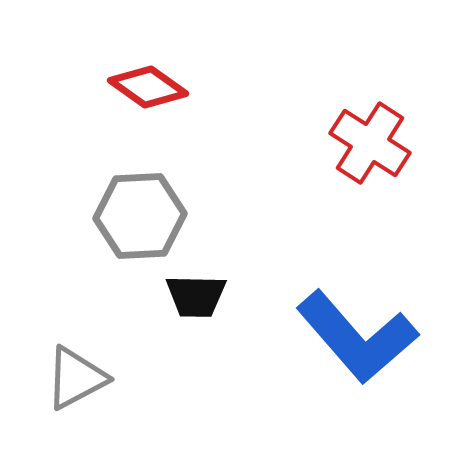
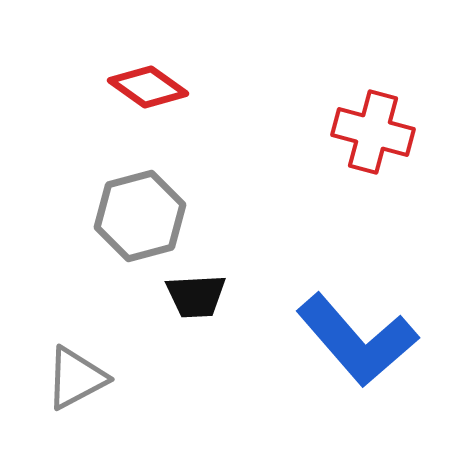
red cross: moved 3 px right, 11 px up; rotated 18 degrees counterclockwise
gray hexagon: rotated 12 degrees counterclockwise
black trapezoid: rotated 4 degrees counterclockwise
blue L-shape: moved 3 px down
